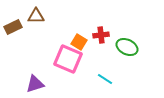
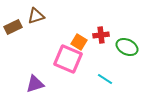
brown triangle: rotated 18 degrees counterclockwise
